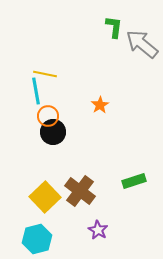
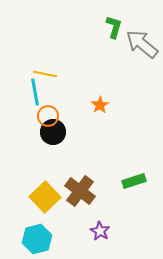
green L-shape: rotated 10 degrees clockwise
cyan line: moved 1 px left, 1 px down
purple star: moved 2 px right, 1 px down
